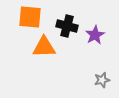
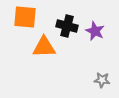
orange square: moved 5 px left
purple star: moved 4 px up; rotated 18 degrees counterclockwise
gray star: rotated 21 degrees clockwise
